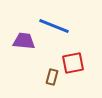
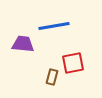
blue line: rotated 32 degrees counterclockwise
purple trapezoid: moved 1 px left, 3 px down
